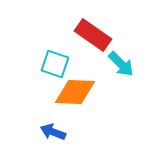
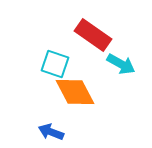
cyan arrow: rotated 16 degrees counterclockwise
orange diamond: rotated 60 degrees clockwise
blue arrow: moved 2 px left
